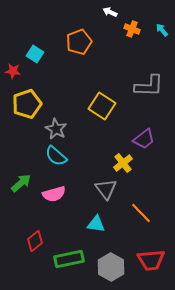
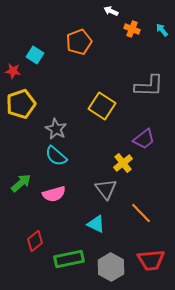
white arrow: moved 1 px right, 1 px up
cyan square: moved 1 px down
yellow pentagon: moved 6 px left
cyan triangle: rotated 18 degrees clockwise
